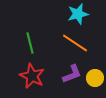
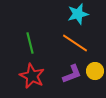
yellow circle: moved 7 px up
